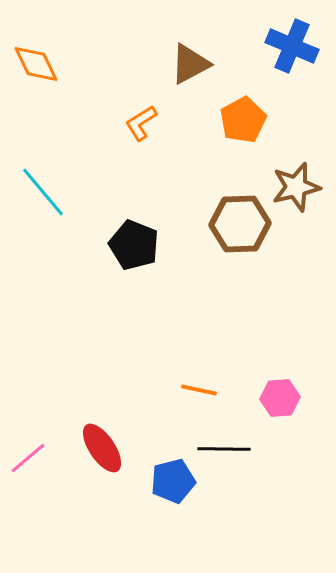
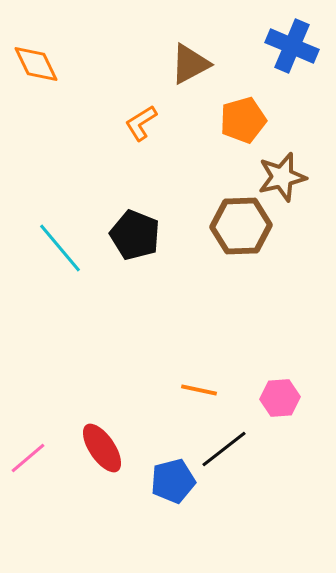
orange pentagon: rotated 12 degrees clockwise
brown star: moved 14 px left, 10 px up
cyan line: moved 17 px right, 56 px down
brown hexagon: moved 1 px right, 2 px down
black pentagon: moved 1 px right, 10 px up
black line: rotated 39 degrees counterclockwise
